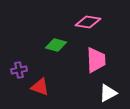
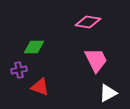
green diamond: moved 22 px left, 2 px down; rotated 15 degrees counterclockwise
pink trapezoid: rotated 24 degrees counterclockwise
